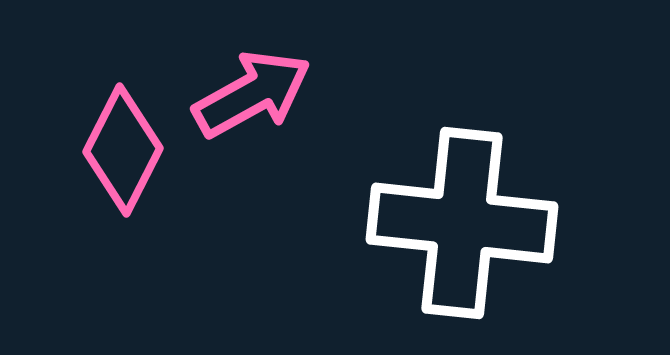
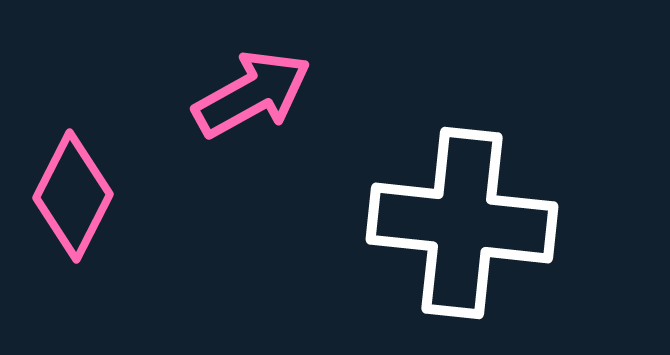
pink diamond: moved 50 px left, 46 px down
